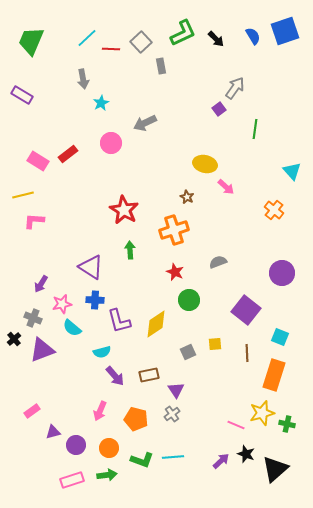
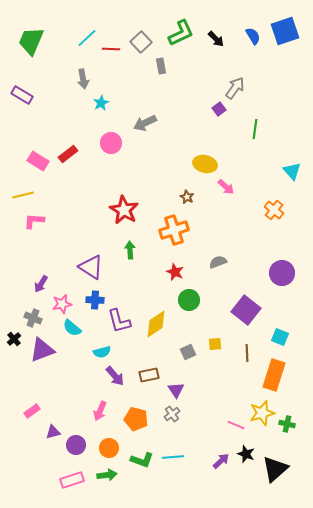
green L-shape at (183, 33): moved 2 px left
